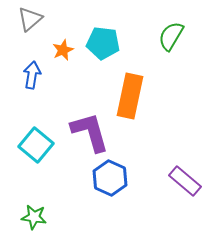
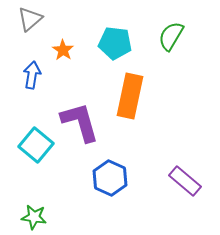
cyan pentagon: moved 12 px right
orange star: rotated 15 degrees counterclockwise
purple L-shape: moved 10 px left, 10 px up
